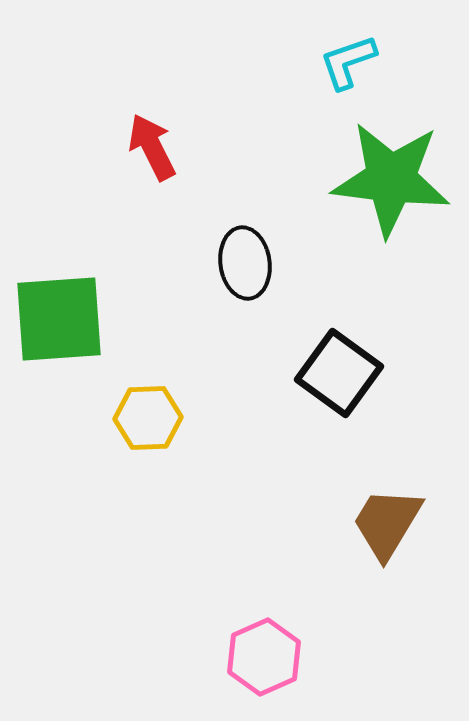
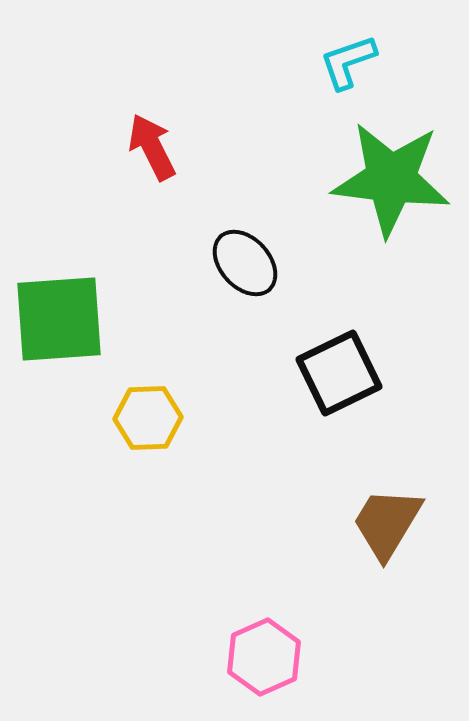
black ellipse: rotated 34 degrees counterclockwise
black square: rotated 28 degrees clockwise
